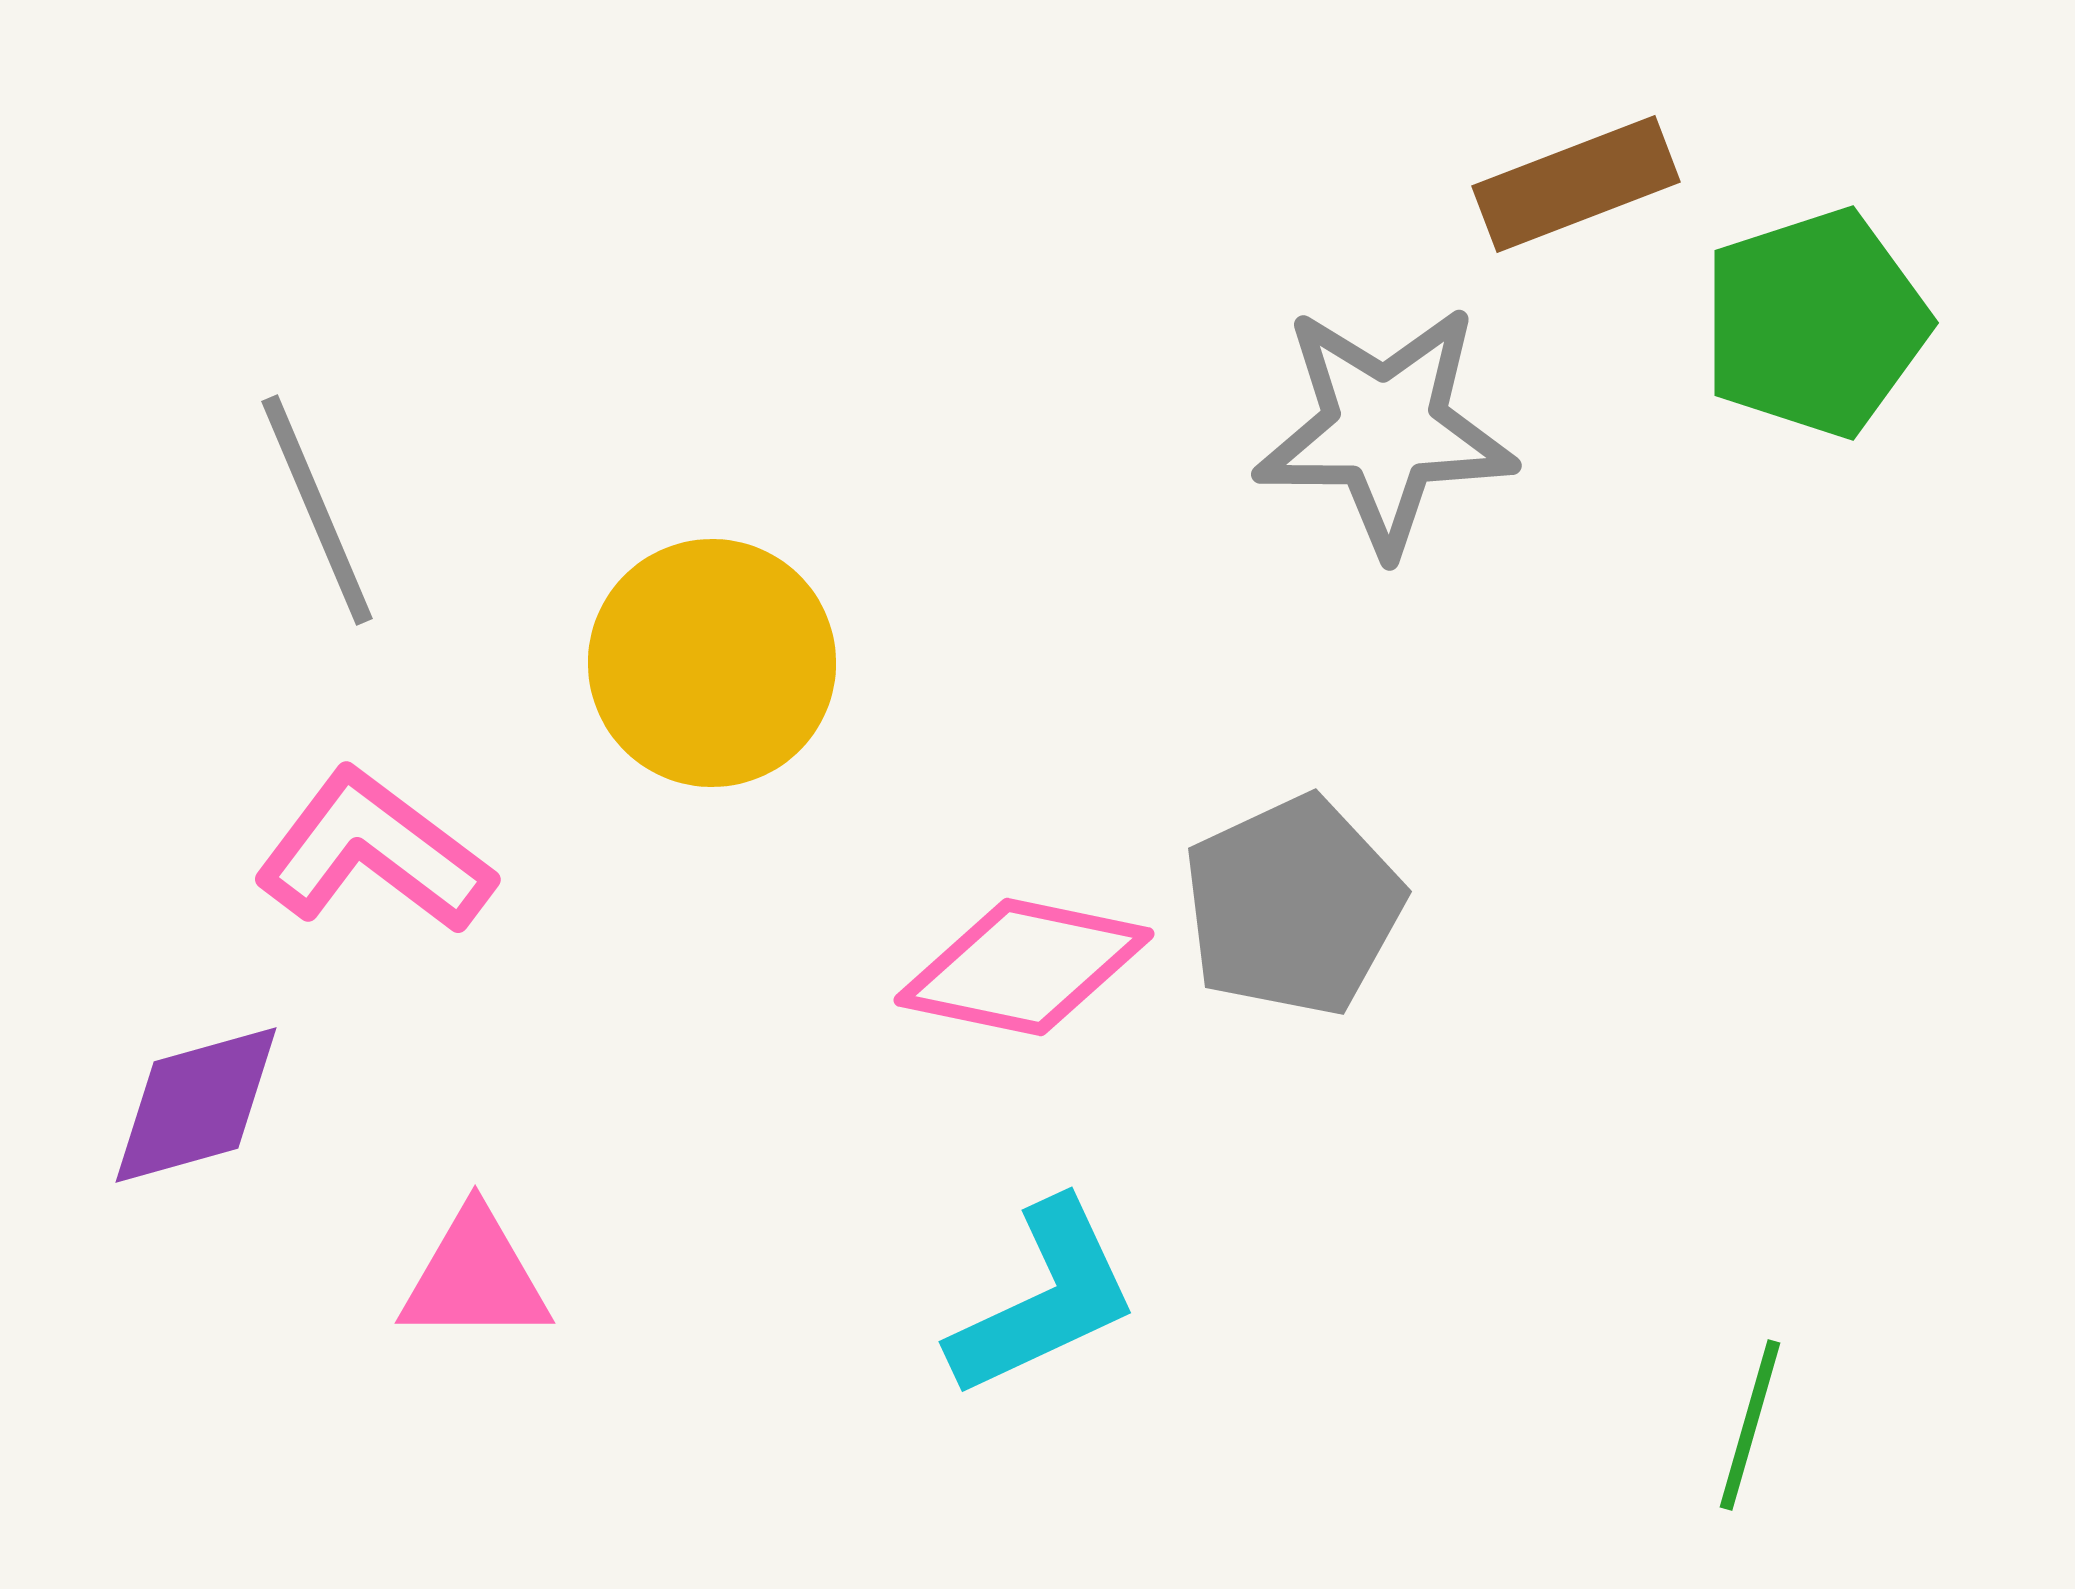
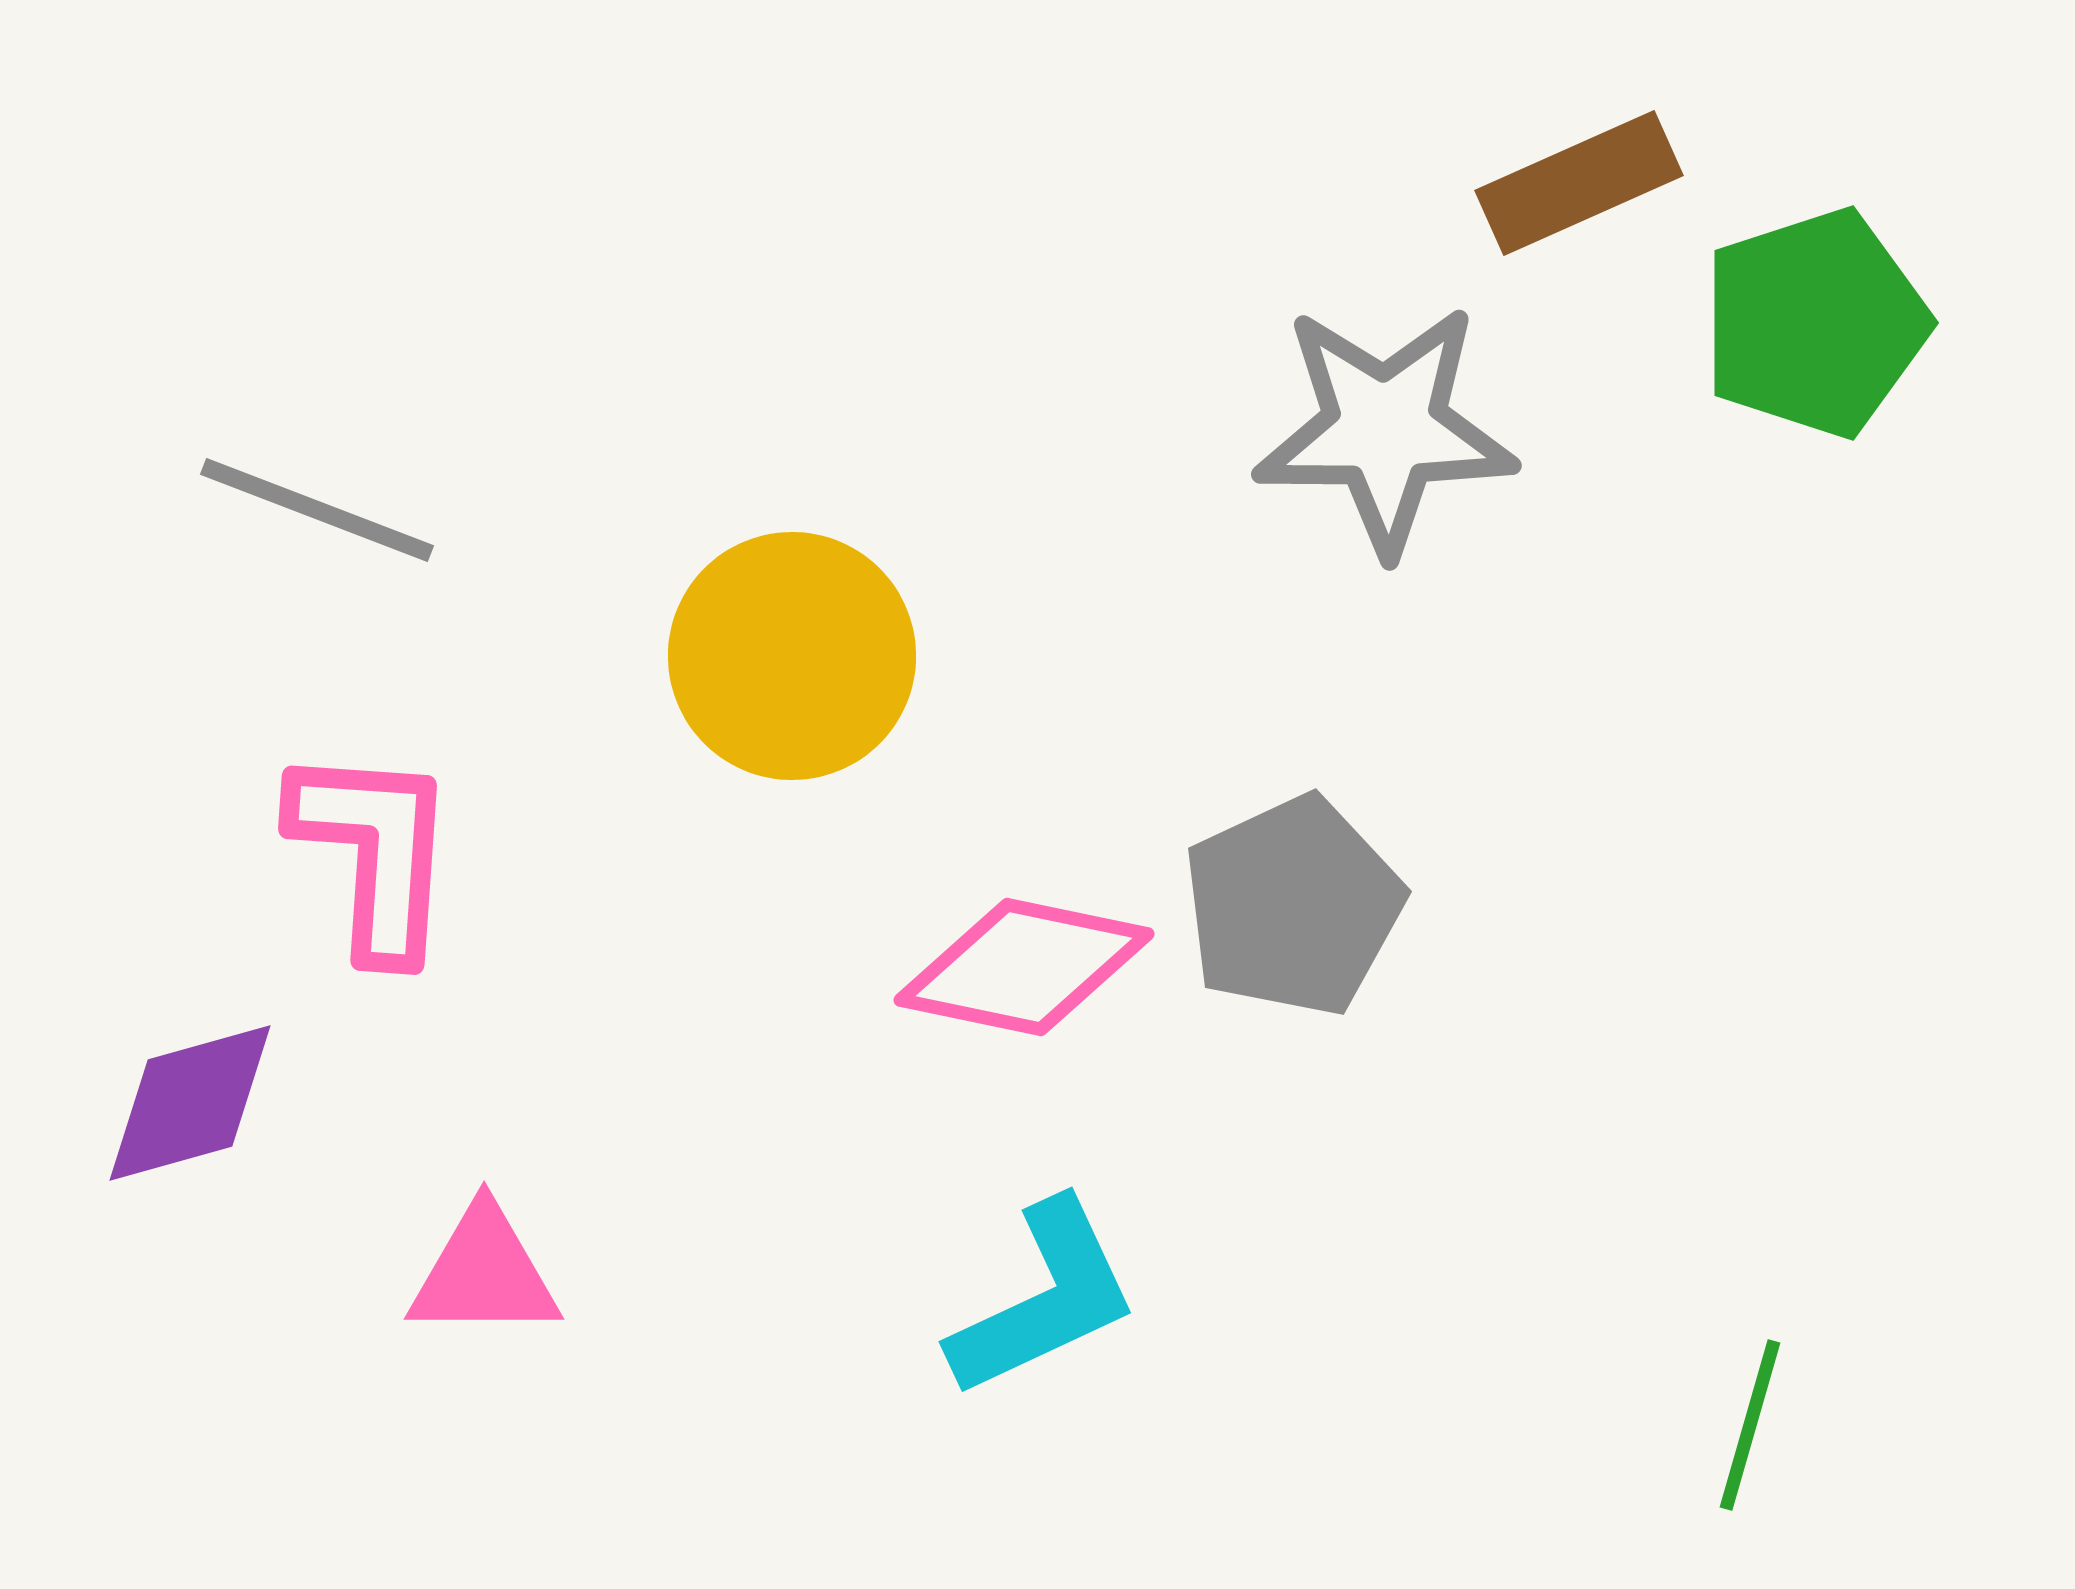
brown rectangle: moved 3 px right, 1 px up; rotated 3 degrees counterclockwise
gray line: rotated 46 degrees counterclockwise
yellow circle: moved 80 px right, 7 px up
pink L-shape: rotated 57 degrees clockwise
purple diamond: moved 6 px left, 2 px up
pink triangle: moved 9 px right, 4 px up
